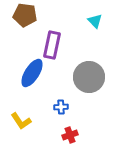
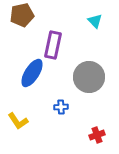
brown pentagon: moved 3 px left; rotated 20 degrees counterclockwise
purple rectangle: moved 1 px right
yellow L-shape: moved 3 px left
red cross: moved 27 px right
